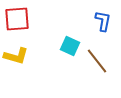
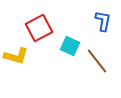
red square: moved 22 px right, 9 px down; rotated 24 degrees counterclockwise
